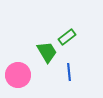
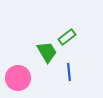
pink circle: moved 3 px down
